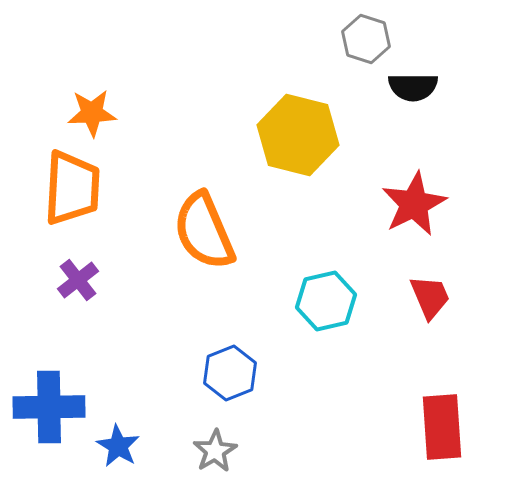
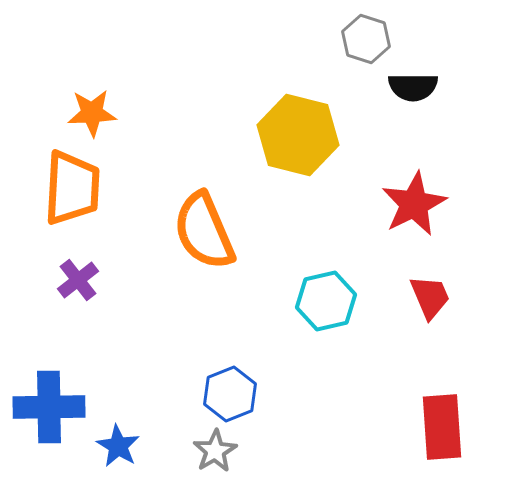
blue hexagon: moved 21 px down
